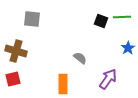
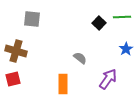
black square: moved 2 px left, 2 px down; rotated 24 degrees clockwise
blue star: moved 2 px left, 1 px down
